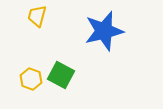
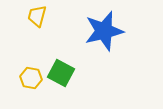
green square: moved 2 px up
yellow hexagon: moved 1 px up; rotated 10 degrees counterclockwise
